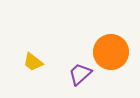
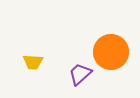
yellow trapezoid: rotated 35 degrees counterclockwise
